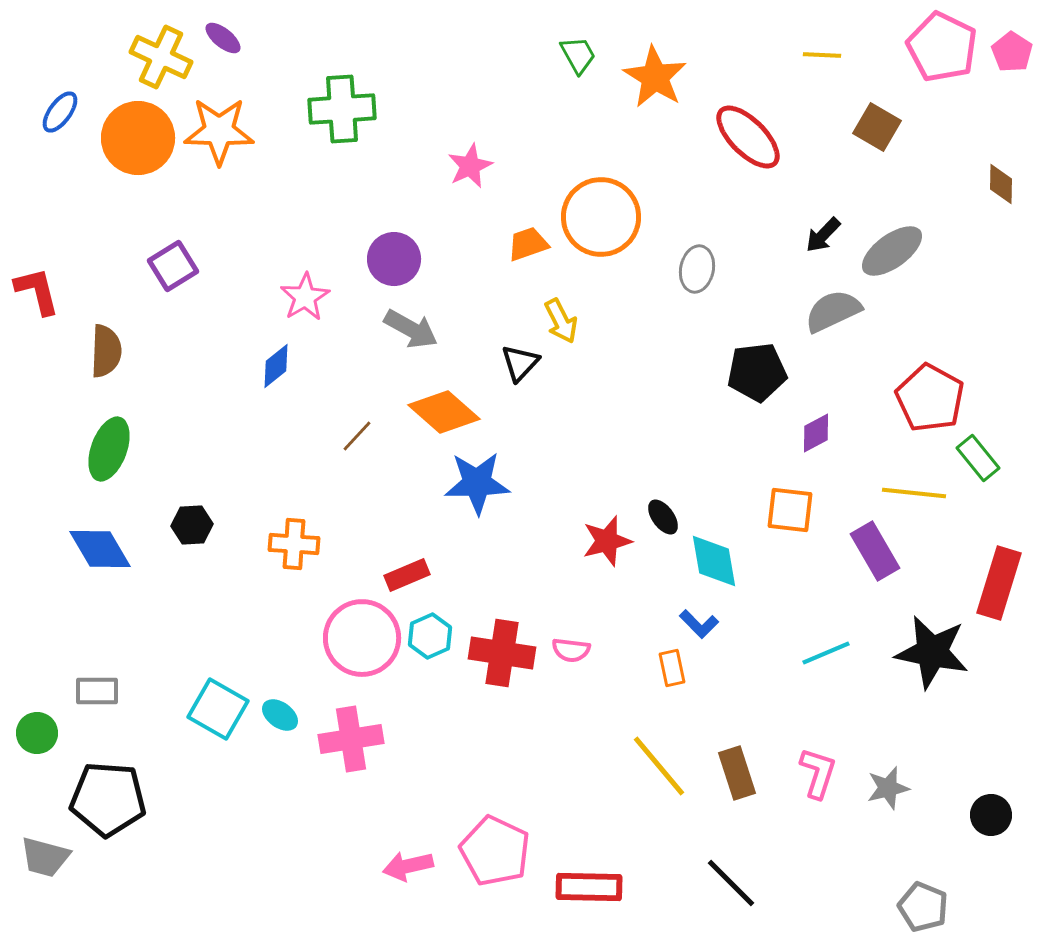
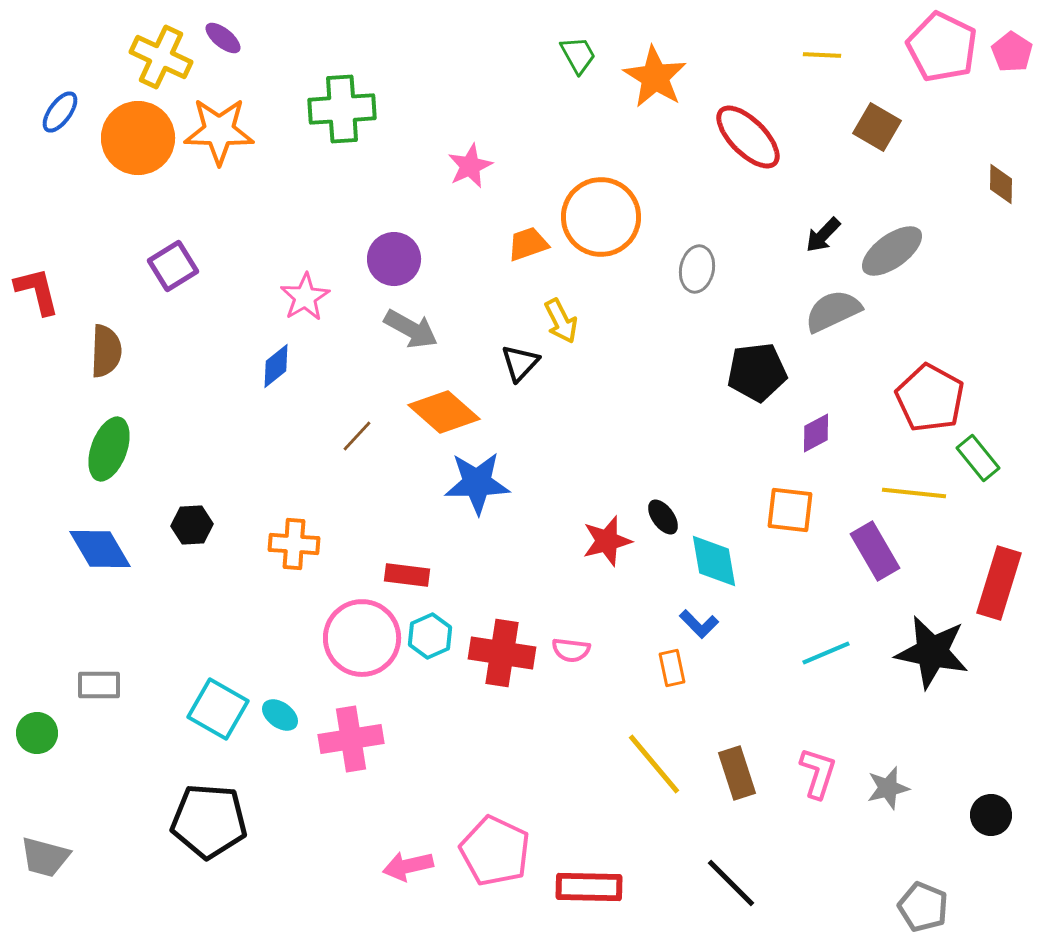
red rectangle at (407, 575): rotated 30 degrees clockwise
gray rectangle at (97, 691): moved 2 px right, 6 px up
yellow line at (659, 766): moved 5 px left, 2 px up
black pentagon at (108, 799): moved 101 px right, 22 px down
